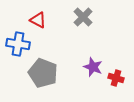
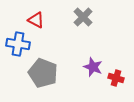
red triangle: moved 2 px left
